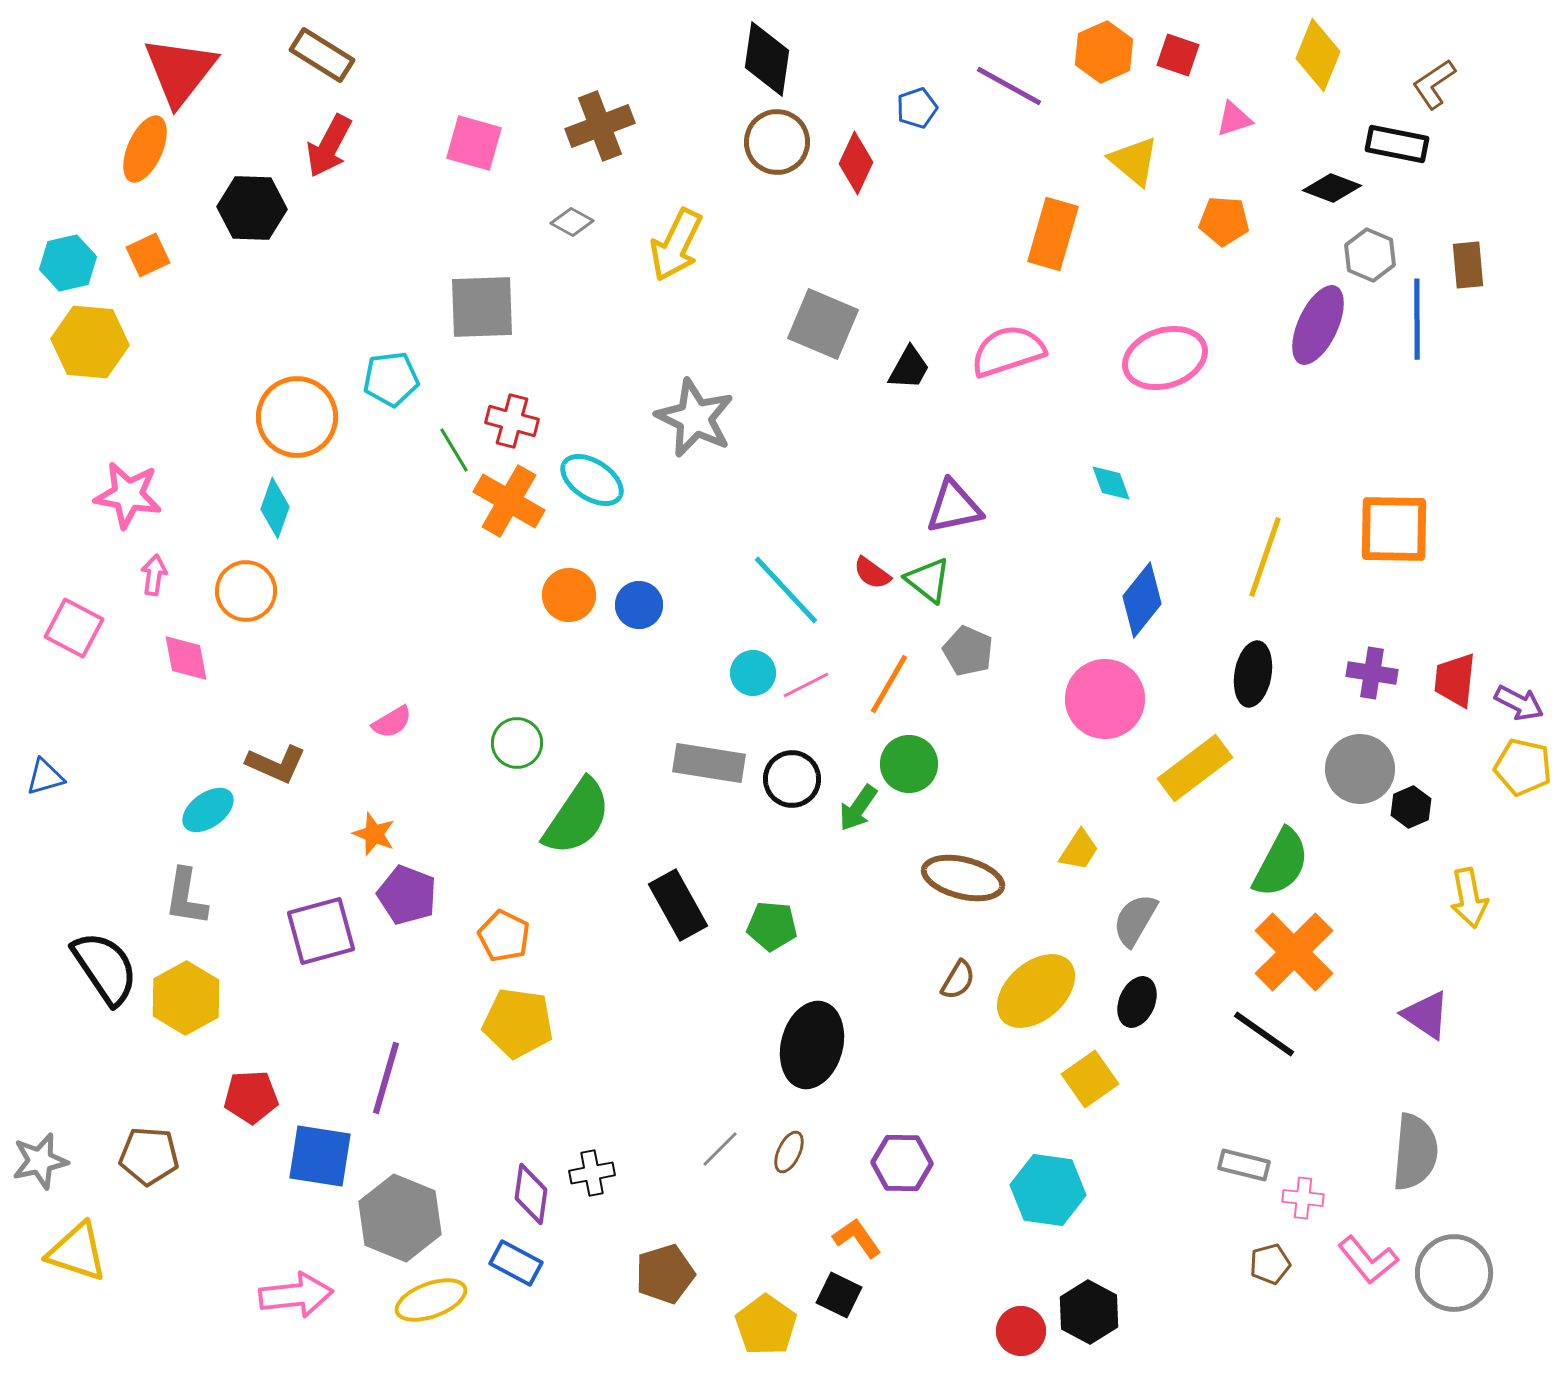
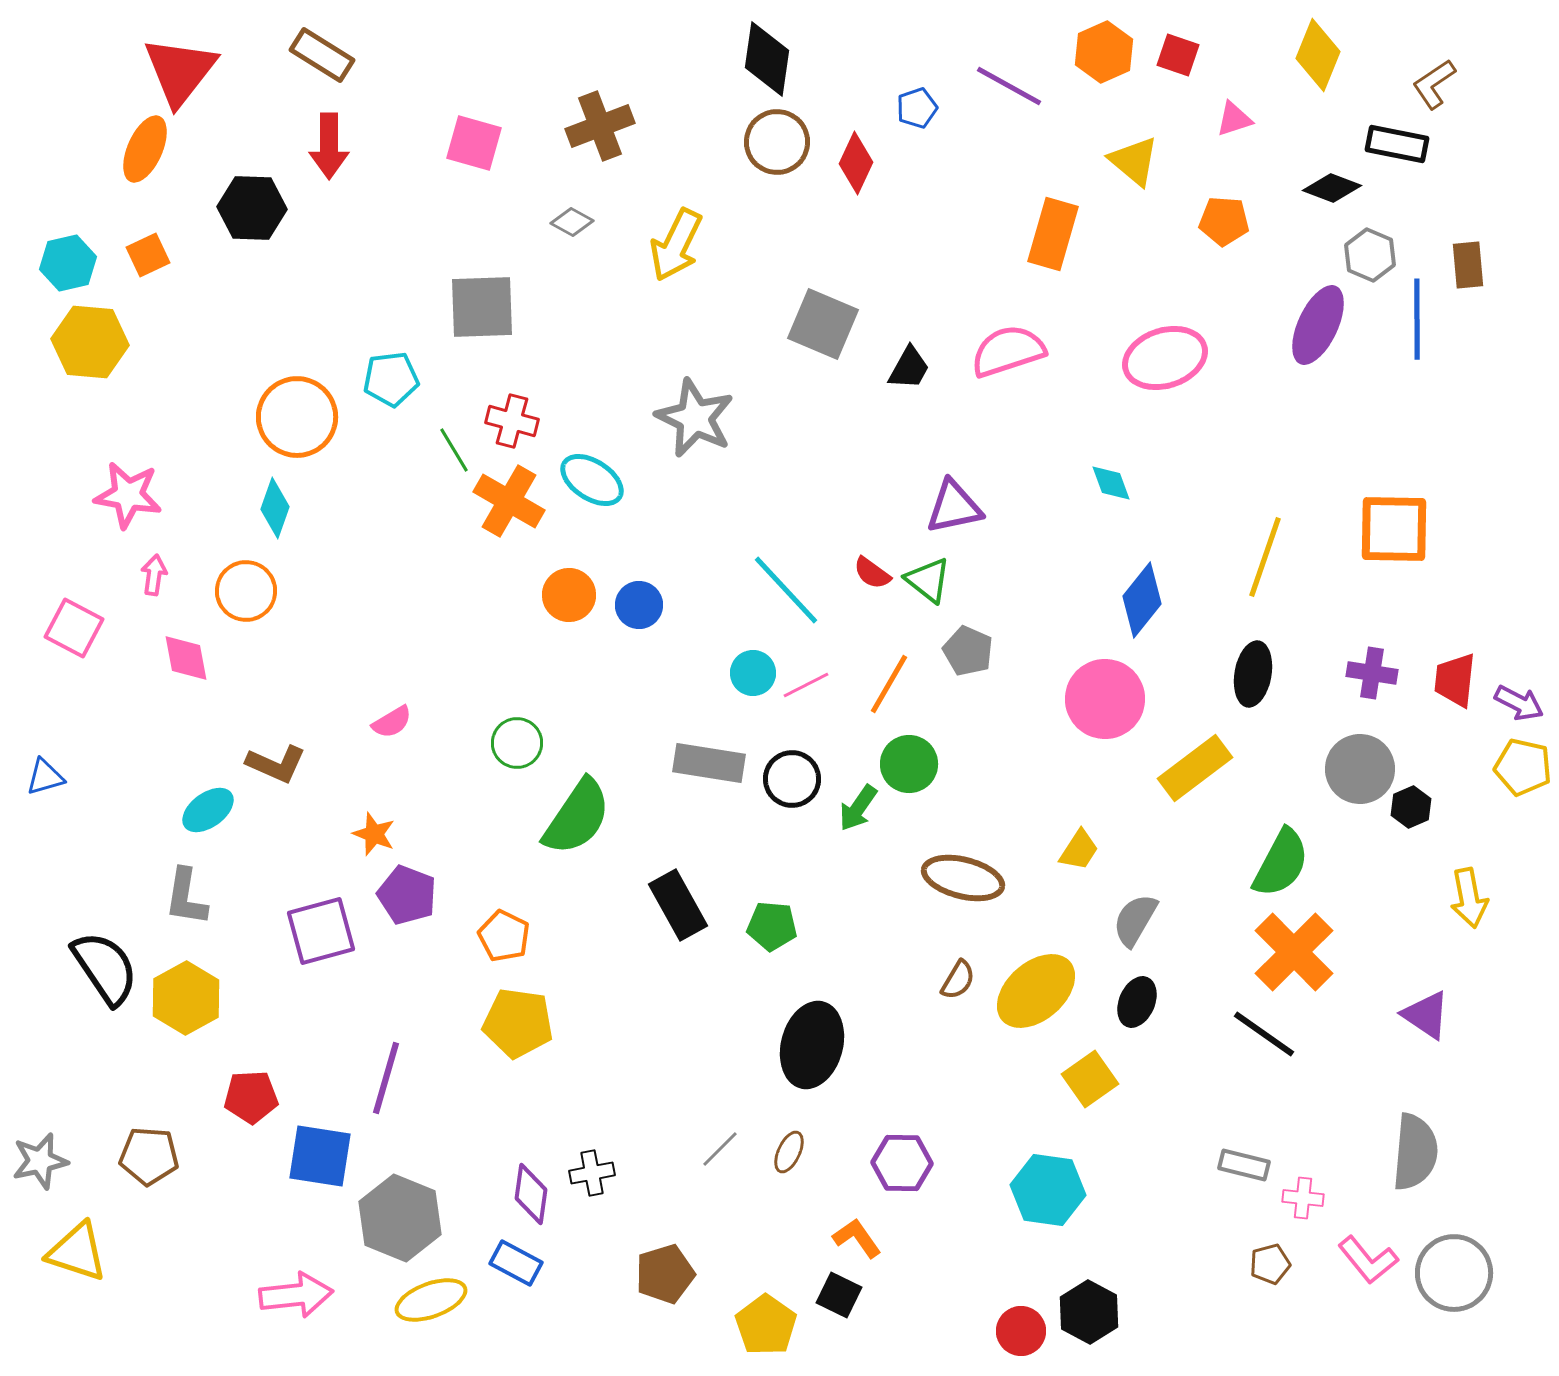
red arrow at (329, 146): rotated 28 degrees counterclockwise
